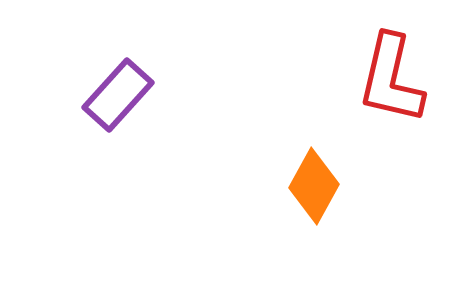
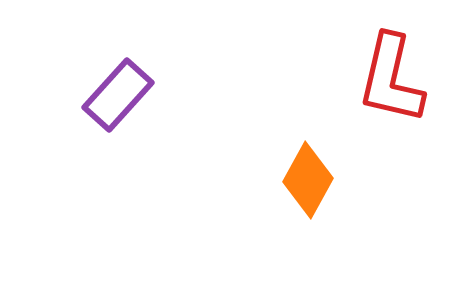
orange diamond: moved 6 px left, 6 px up
